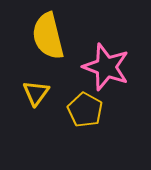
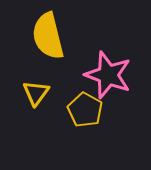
pink star: moved 2 px right, 8 px down
